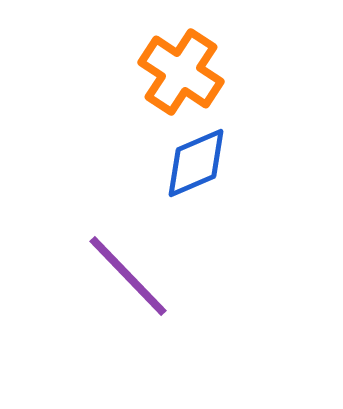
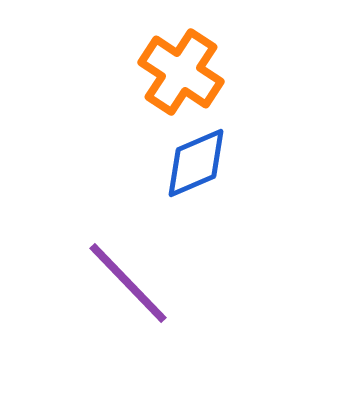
purple line: moved 7 px down
